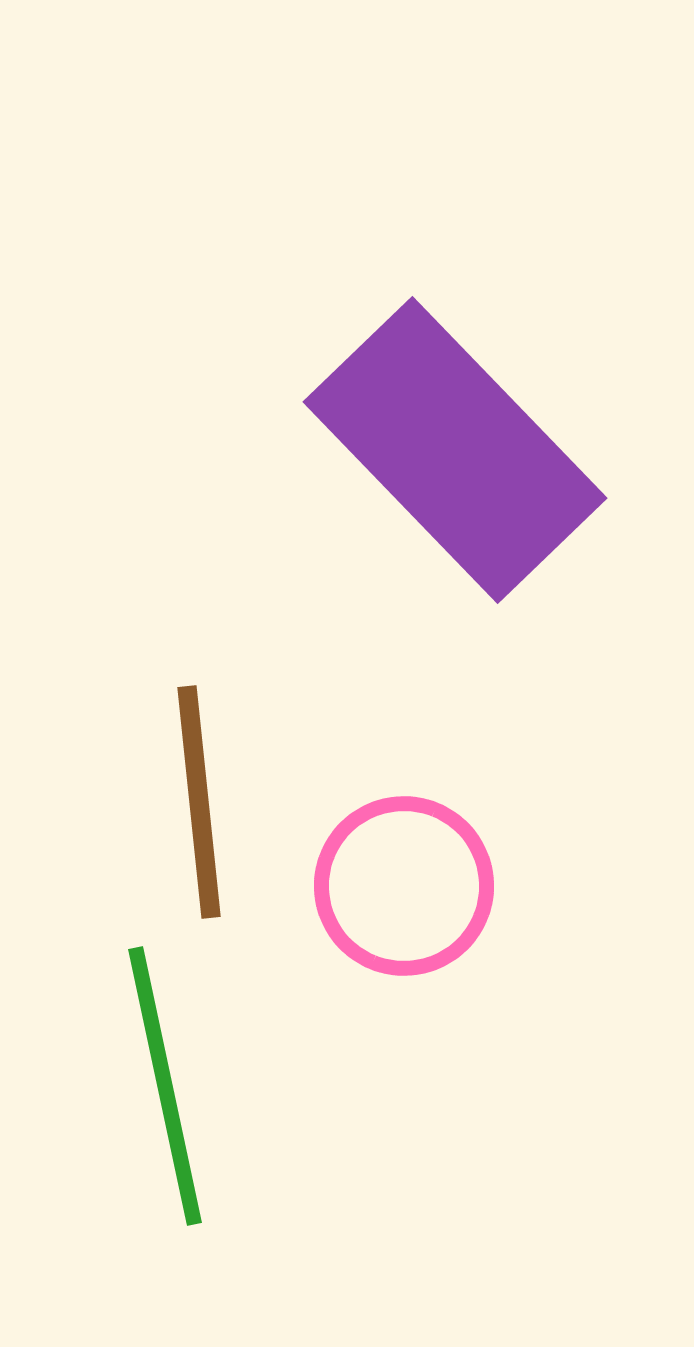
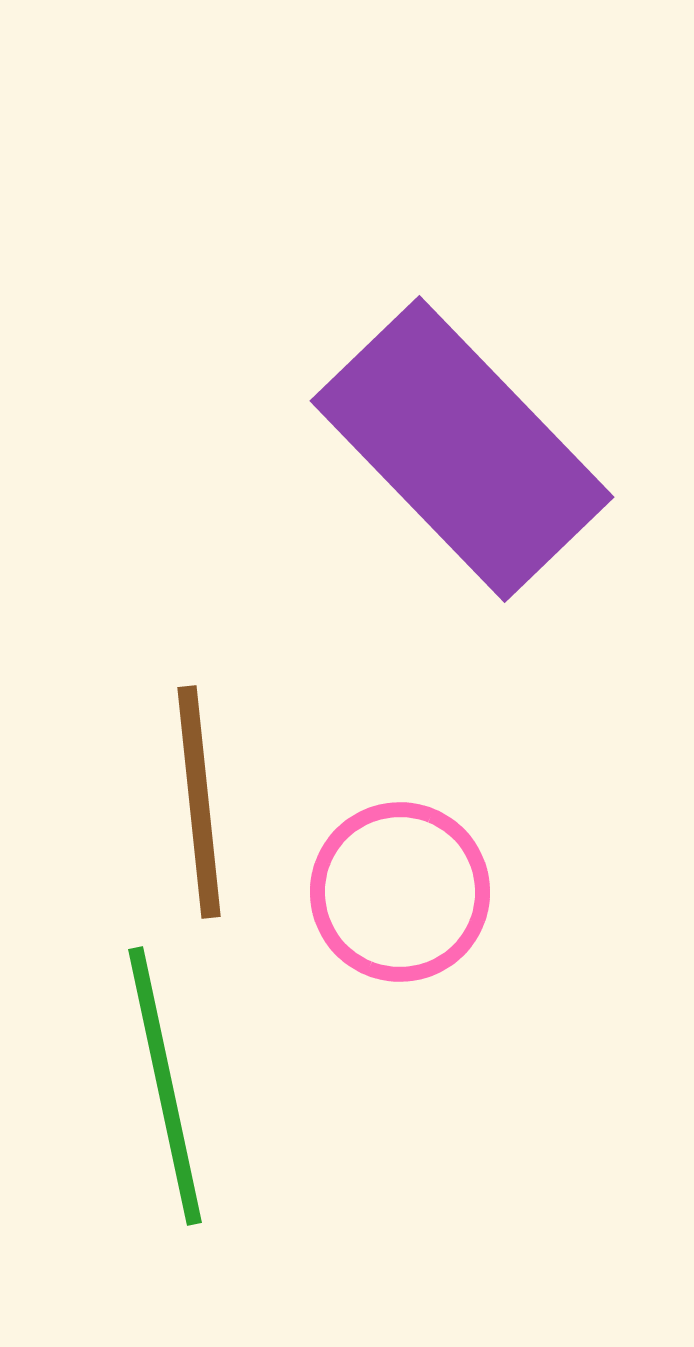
purple rectangle: moved 7 px right, 1 px up
pink circle: moved 4 px left, 6 px down
